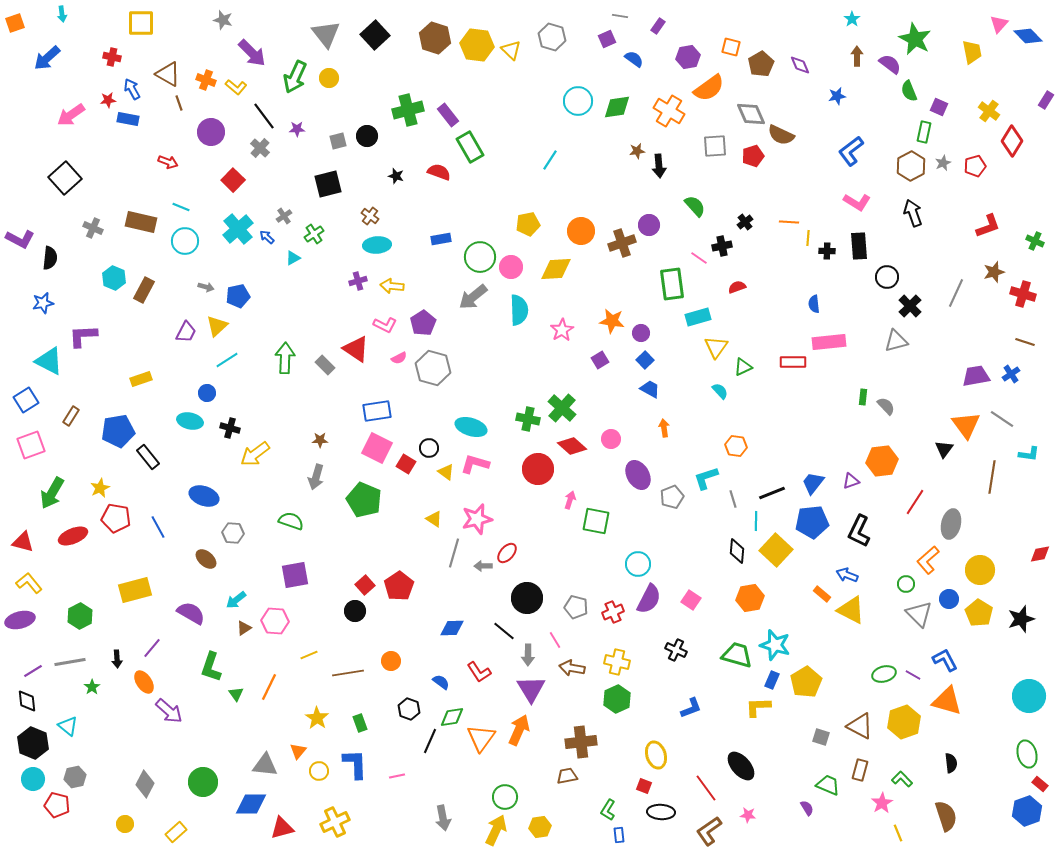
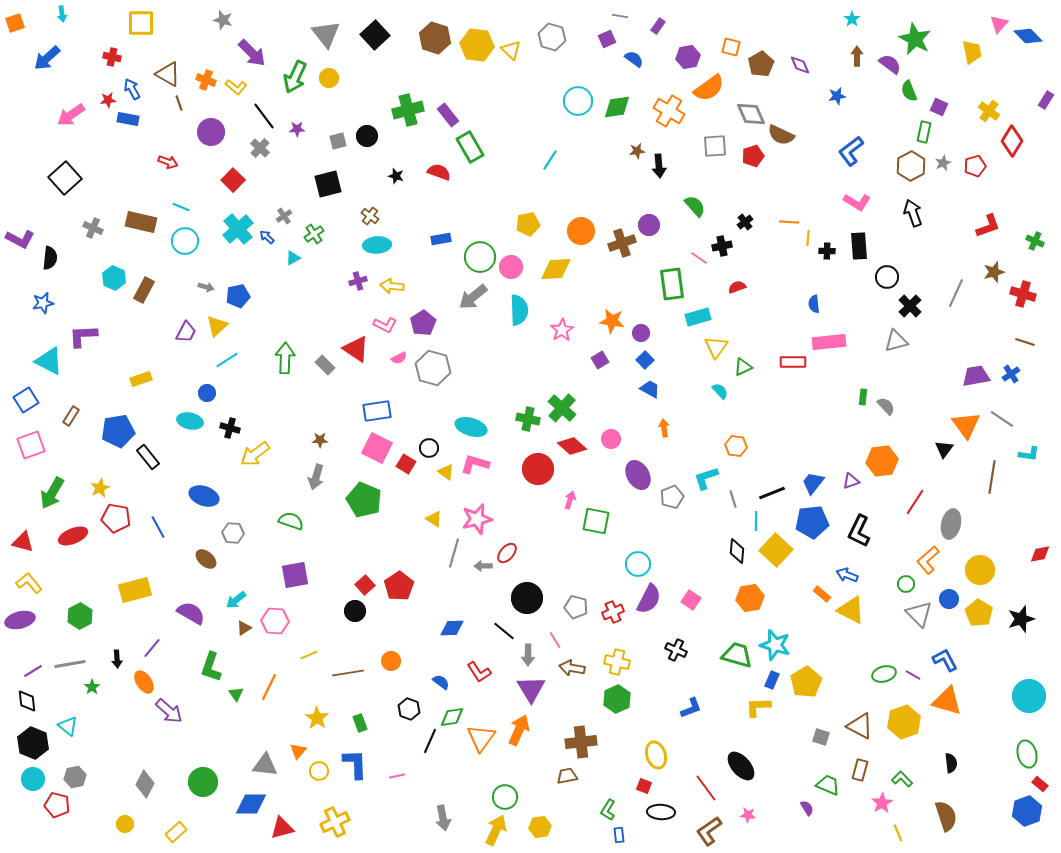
gray line at (70, 662): moved 2 px down
